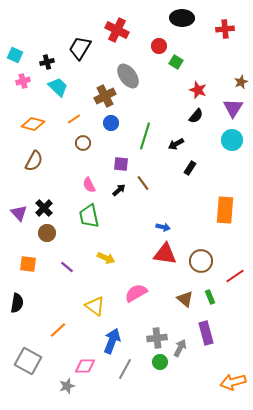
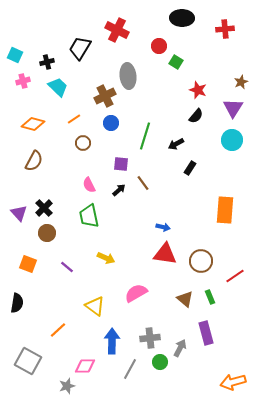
gray ellipse at (128, 76): rotated 30 degrees clockwise
orange square at (28, 264): rotated 12 degrees clockwise
gray cross at (157, 338): moved 7 px left
blue arrow at (112, 341): rotated 20 degrees counterclockwise
gray line at (125, 369): moved 5 px right
